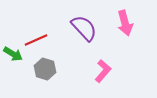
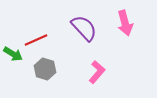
pink L-shape: moved 6 px left, 1 px down
